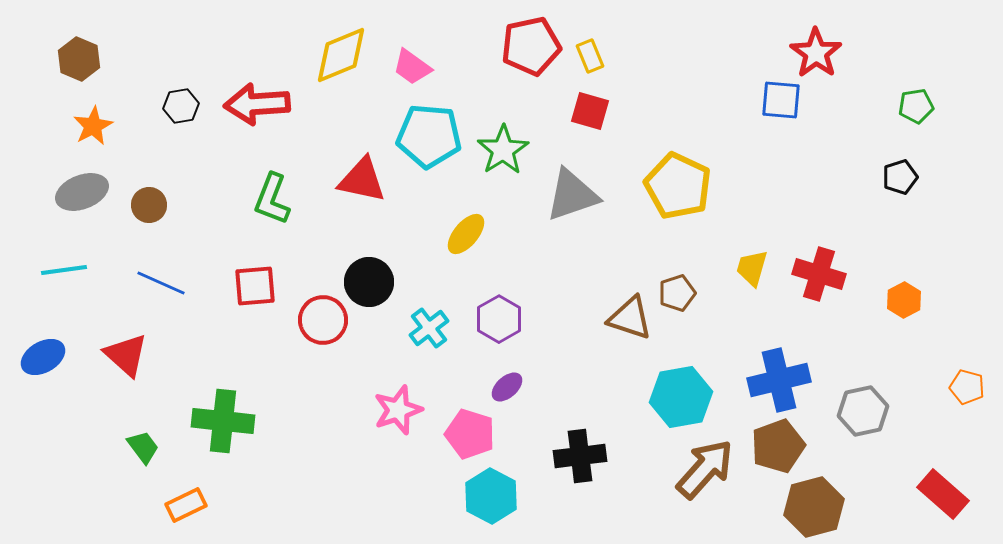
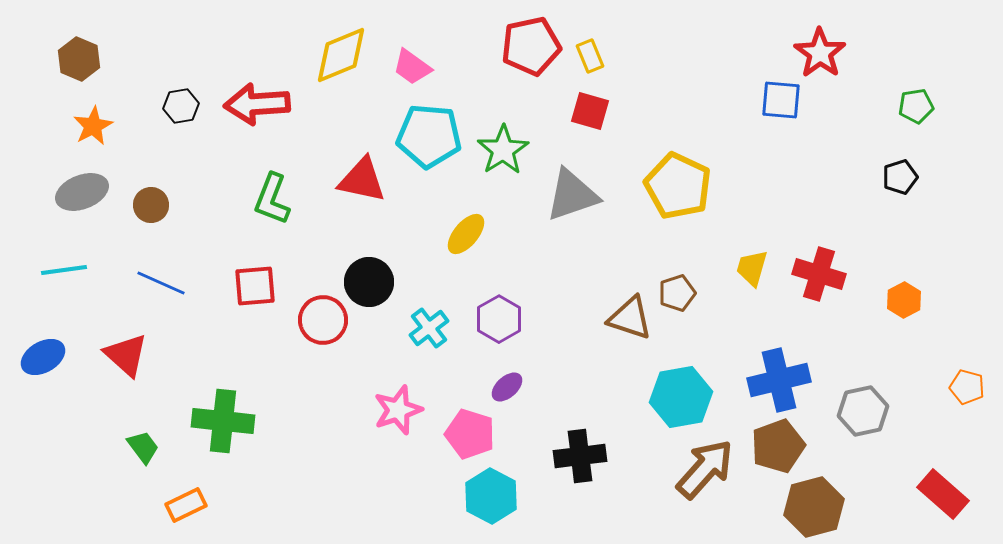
red star at (816, 53): moved 4 px right
brown circle at (149, 205): moved 2 px right
